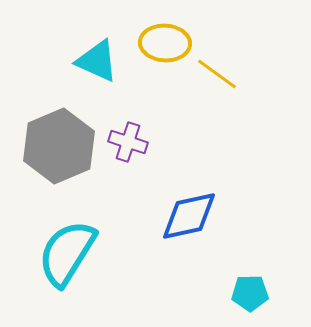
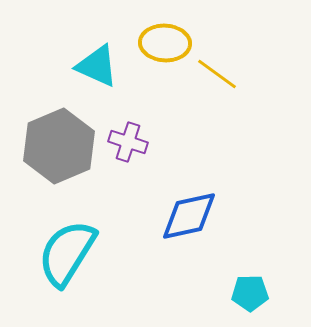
cyan triangle: moved 5 px down
